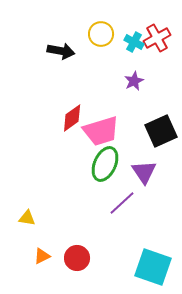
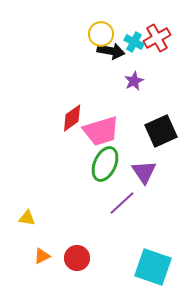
black arrow: moved 50 px right
